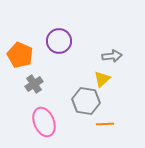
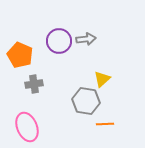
gray arrow: moved 26 px left, 17 px up
gray cross: rotated 24 degrees clockwise
pink ellipse: moved 17 px left, 5 px down
